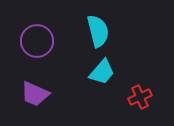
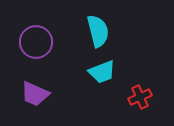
purple circle: moved 1 px left, 1 px down
cyan trapezoid: rotated 28 degrees clockwise
